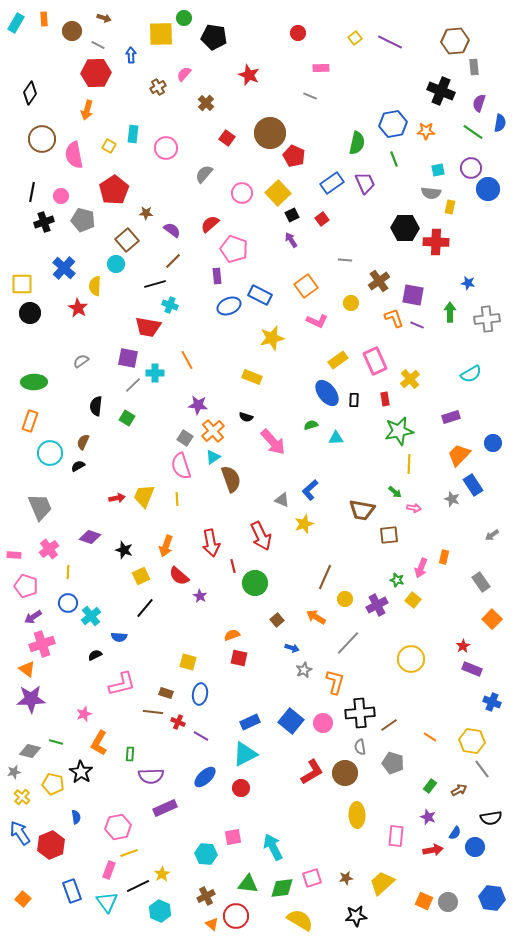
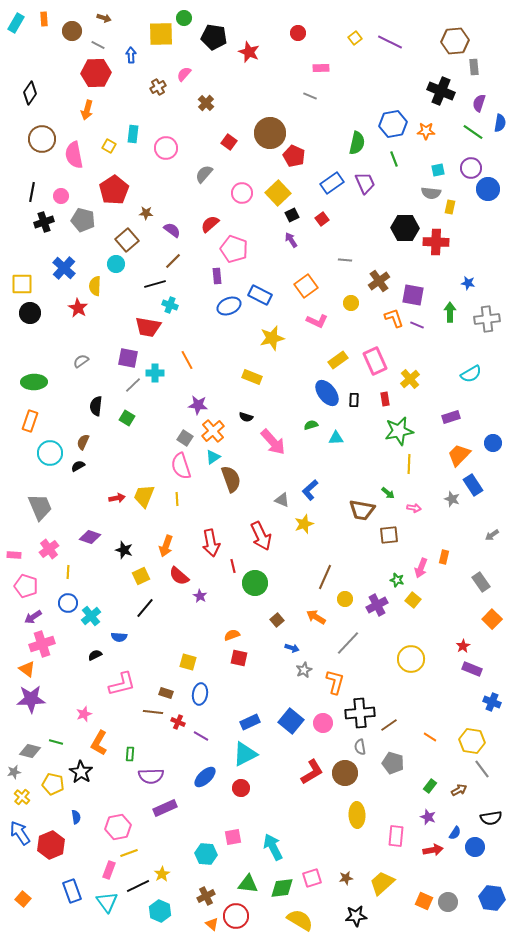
red star at (249, 75): moved 23 px up
red square at (227, 138): moved 2 px right, 4 px down
green arrow at (395, 492): moved 7 px left, 1 px down
